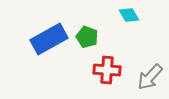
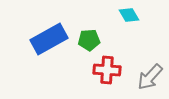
green pentagon: moved 2 px right, 3 px down; rotated 25 degrees counterclockwise
